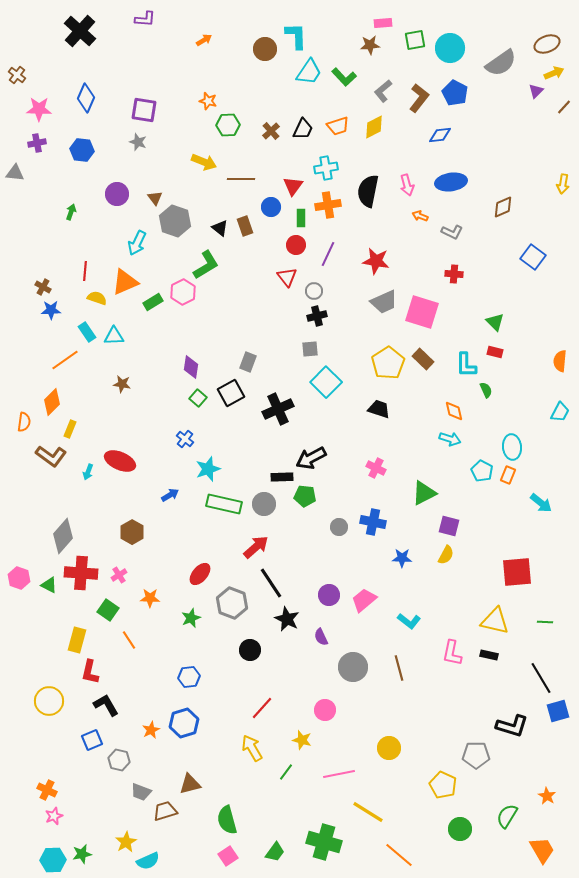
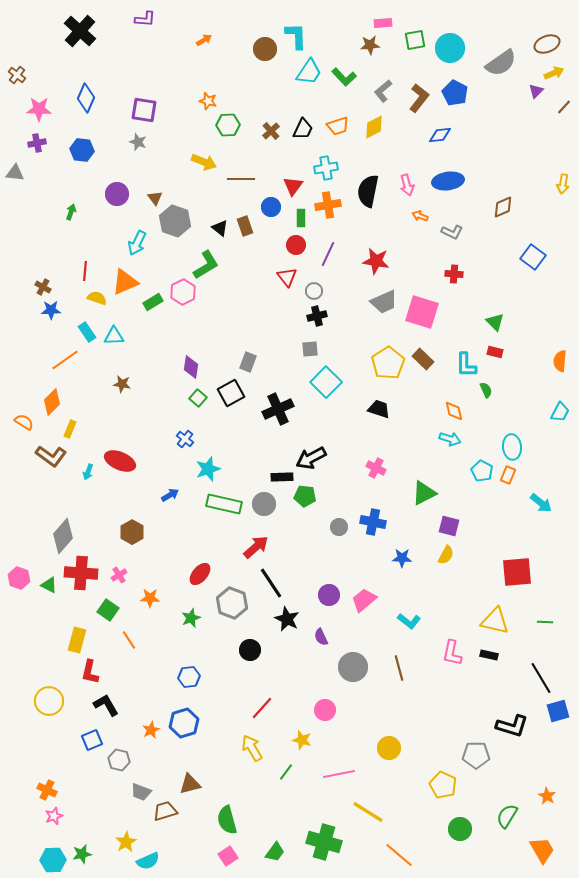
blue ellipse at (451, 182): moved 3 px left, 1 px up
orange semicircle at (24, 422): rotated 66 degrees counterclockwise
